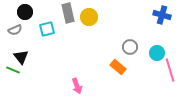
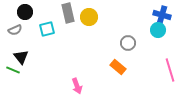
gray circle: moved 2 px left, 4 px up
cyan circle: moved 1 px right, 23 px up
